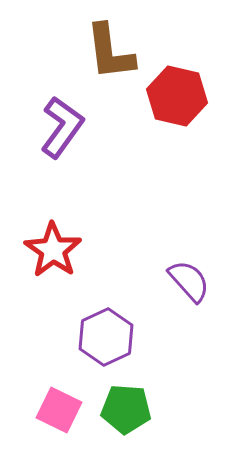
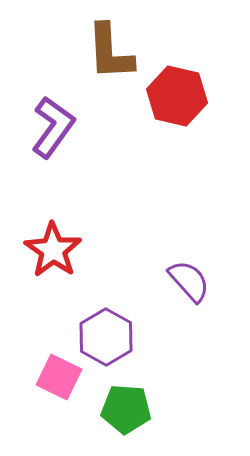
brown L-shape: rotated 4 degrees clockwise
purple L-shape: moved 9 px left
purple hexagon: rotated 6 degrees counterclockwise
pink square: moved 33 px up
